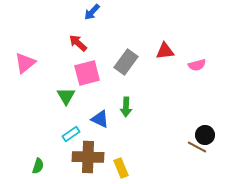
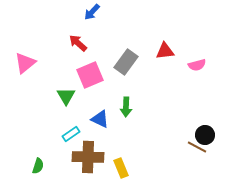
pink square: moved 3 px right, 2 px down; rotated 8 degrees counterclockwise
